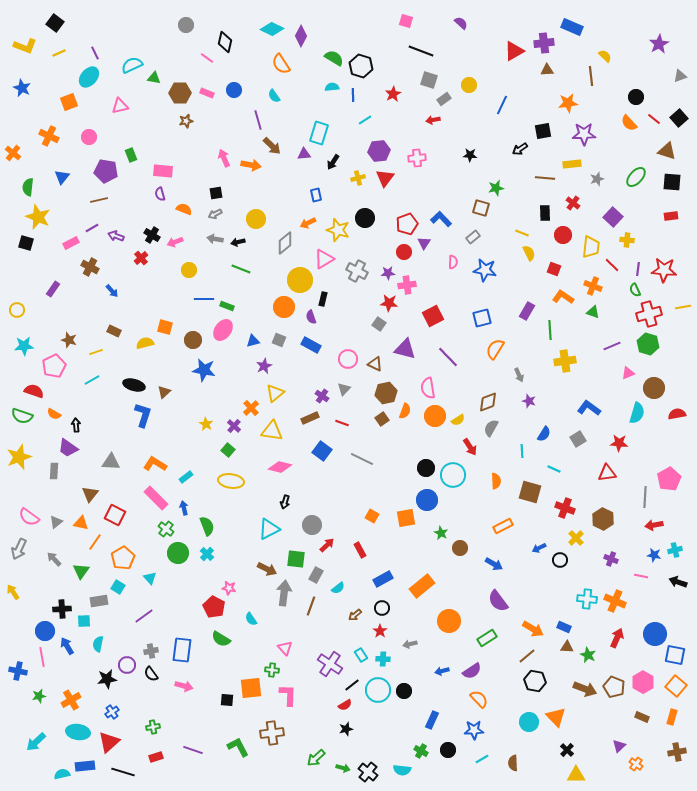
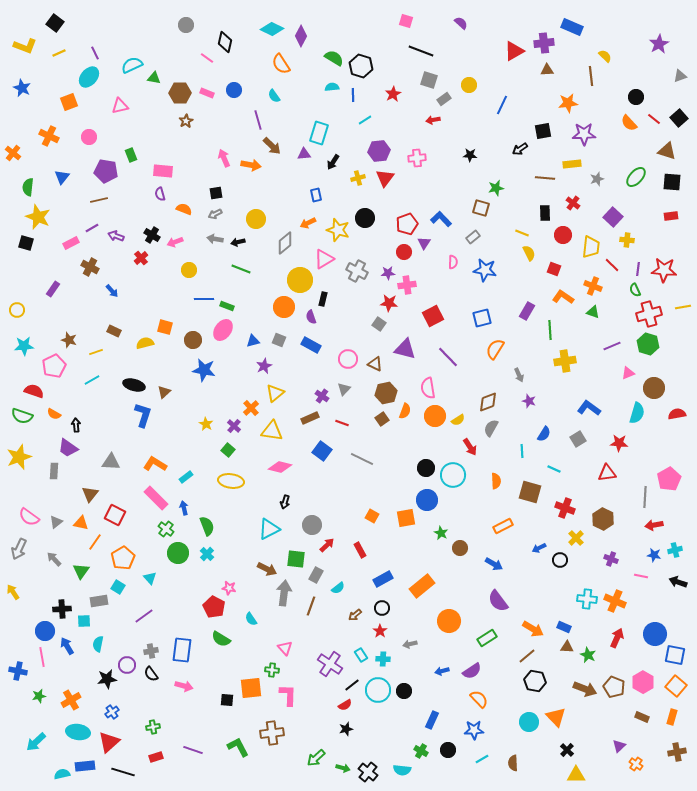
brown star at (186, 121): rotated 16 degrees counterclockwise
